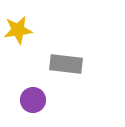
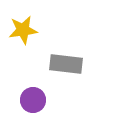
yellow star: moved 5 px right
